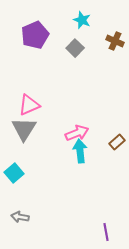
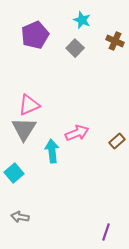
brown rectangle: moved 1 px up
cyan arrow: moved 28 px left
purple line: rotated 30 degrees clockwise
